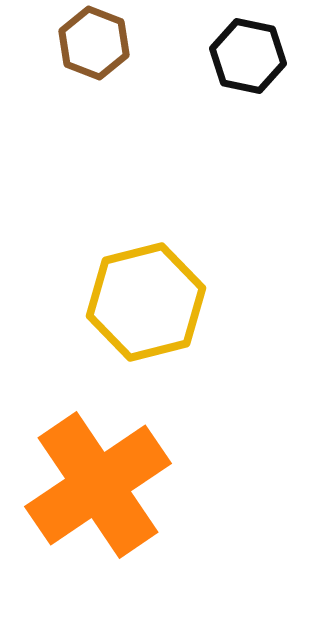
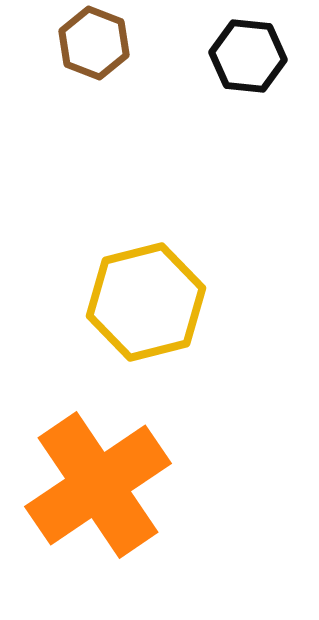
black hexagon: rotated 6 degrees counterclockwise
